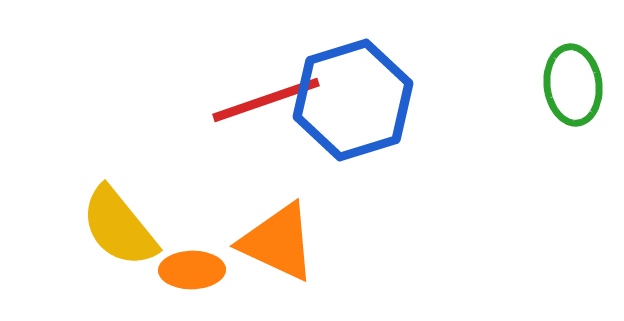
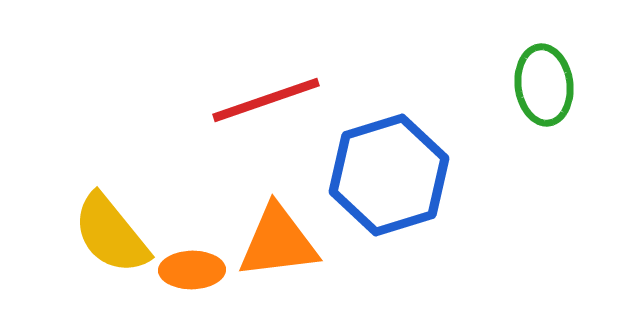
green ellipse: moved 29 px left
blue hexagon: moved 36 px right, 75 px down
yellow semicircle: moved 8 px left, 7 px down
orange triangle: rotated 32 degrees counterclockwise
